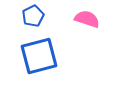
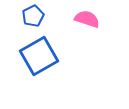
blue square: rotated 15 degrees counterclockwise
